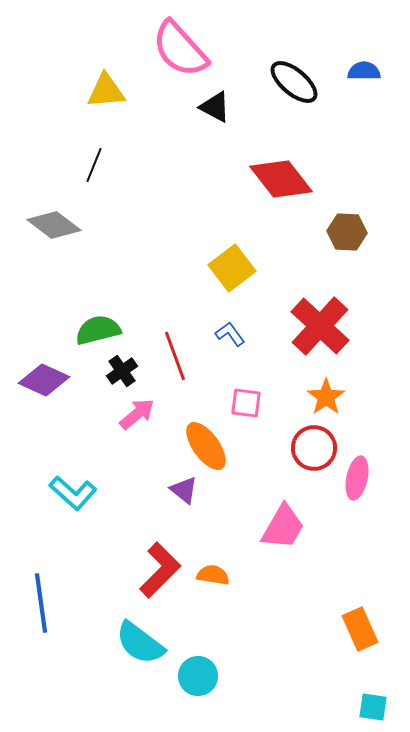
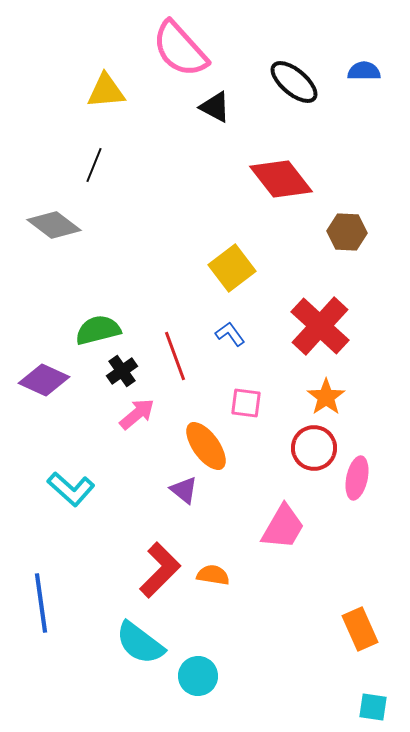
cyan L-shape: moved 2 px left, 4 px up
